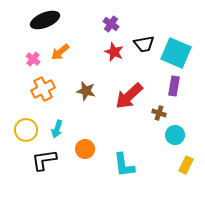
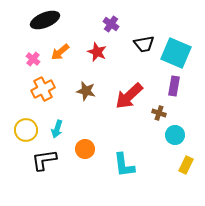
red star: moved 17 px left
